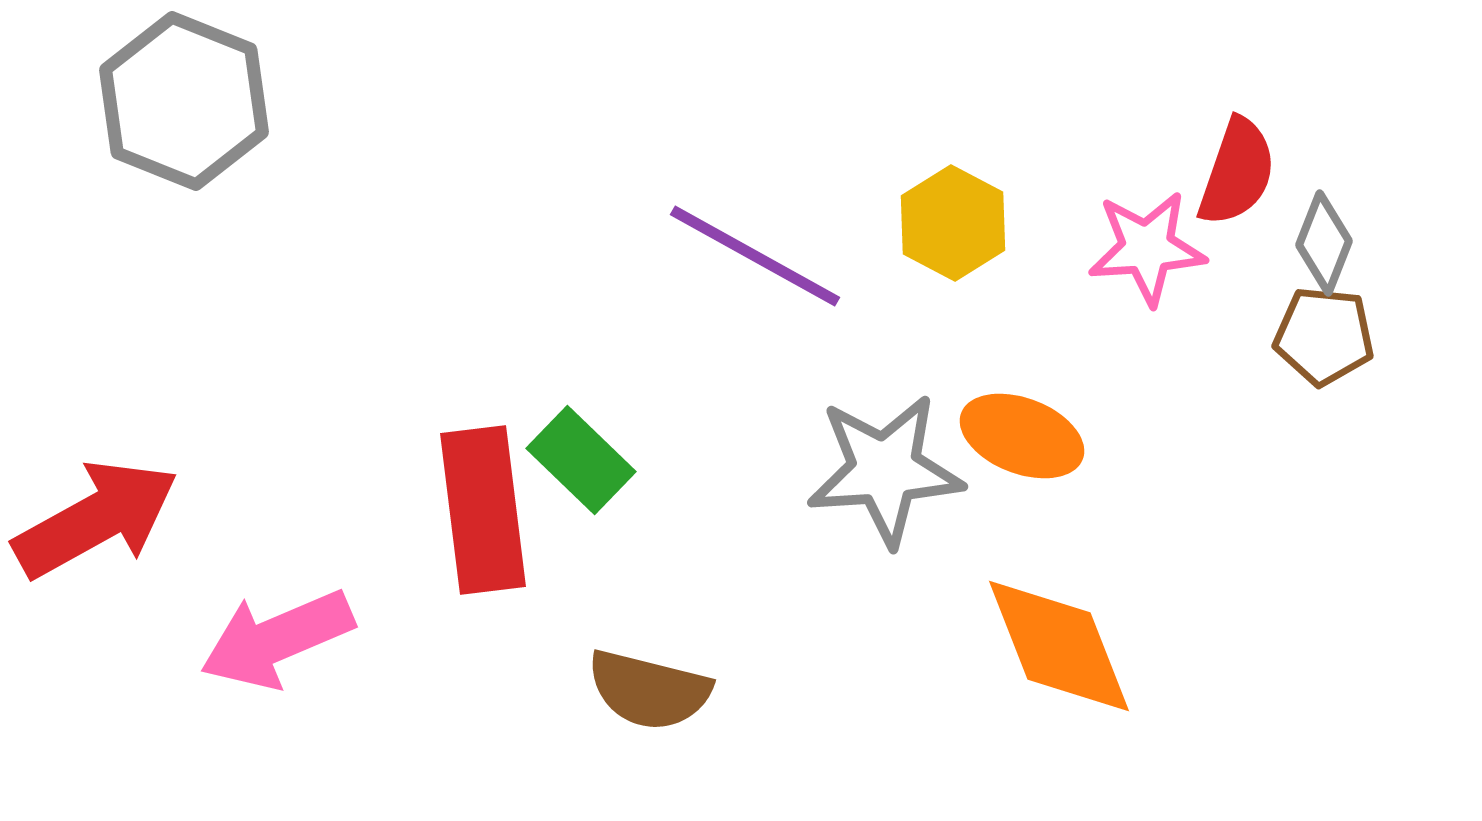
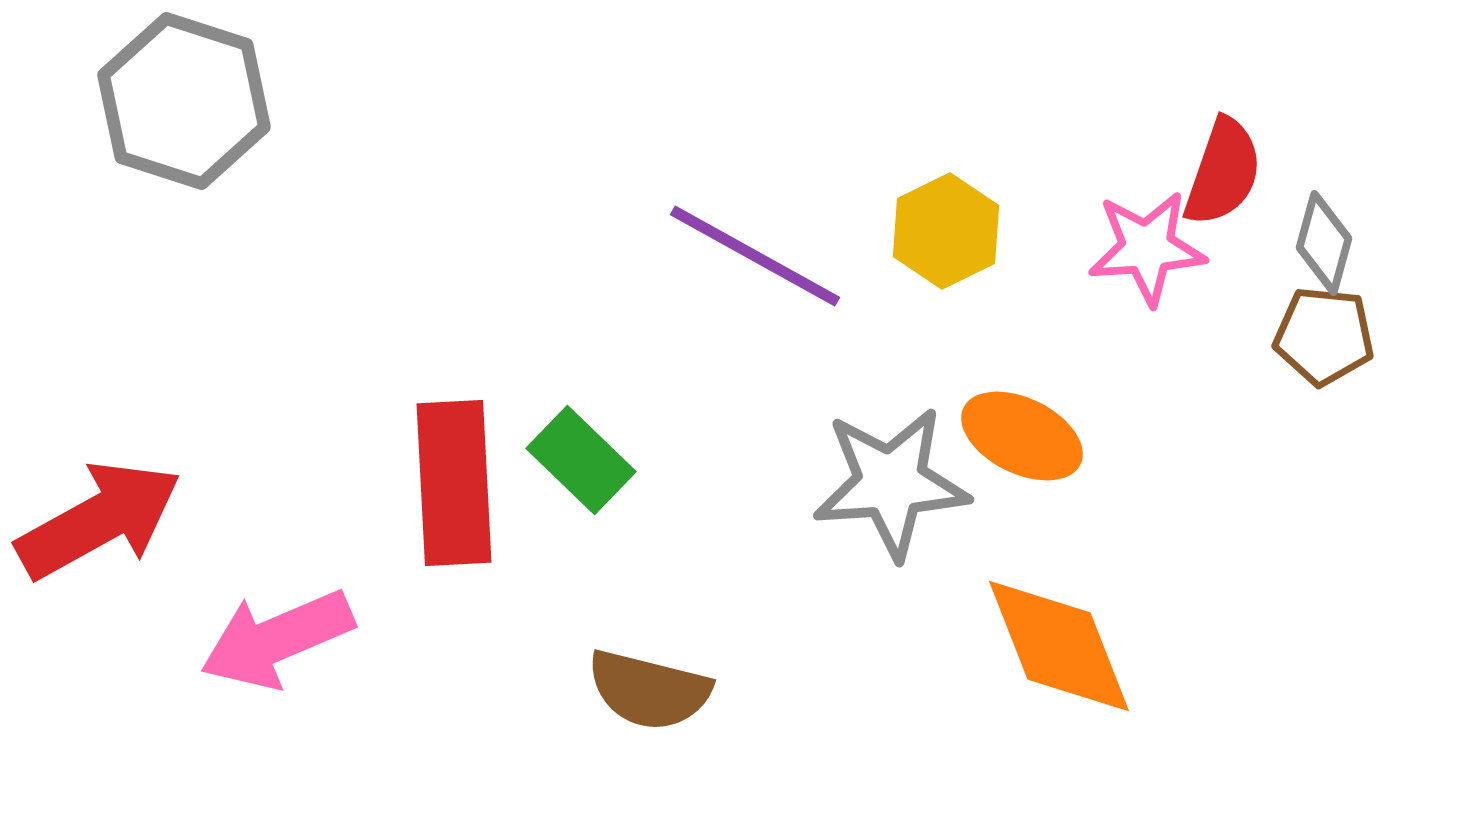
gray hexagon: rotated 4 degrees counterclockwise
red semicircle: moved 14 px left
yellow hexagon: moved 7 px left, 8 px down; rotated 6 degrees clockwise
gray diamond: rotated 6 degrees counterclockwise
orange ellipse: rotated 5 degrees clockwise
gray star: moved 6 px right, 13 px down
red rectangle: moved 29 px left, 27 px up; rotated 4 degrees clockwise
red arrow: moved 3 px right, 1 px down
